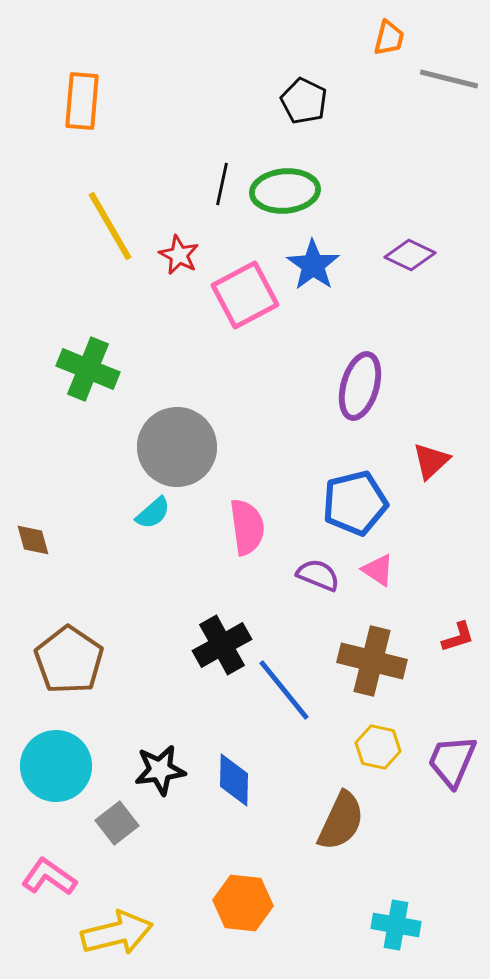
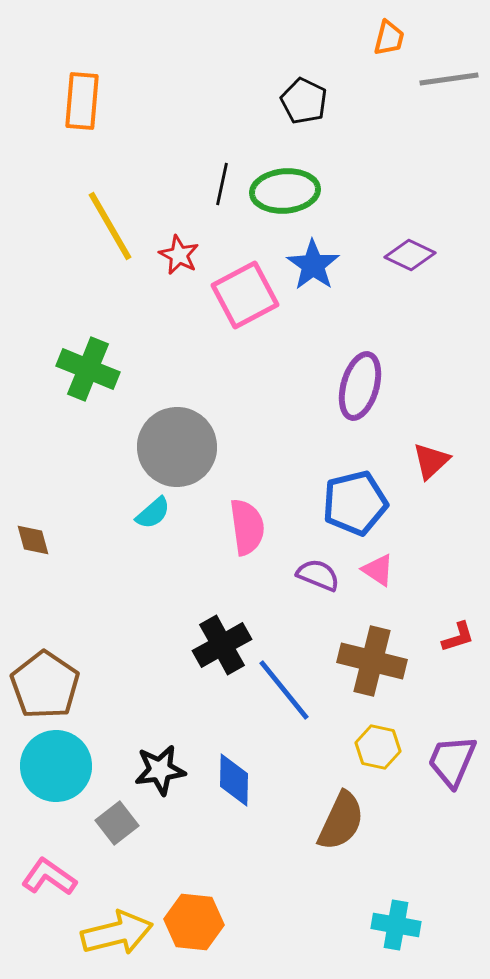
gray line: rotated 22 degrees counterclockwise
brown pentagon: moved 24 px left, 25 px down
orange hexagon: moved 49 px left, 19 px down
